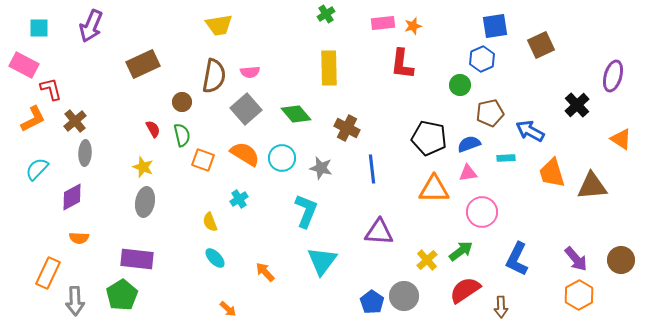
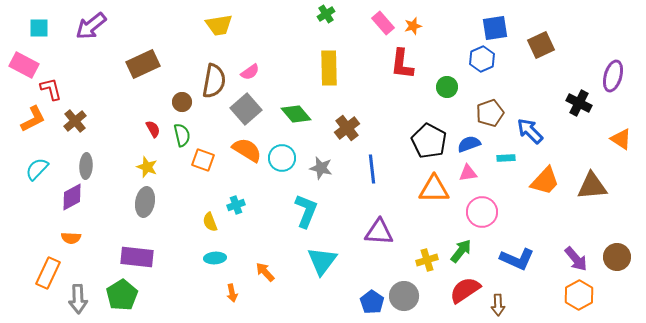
pink rectangle at (383, 23): rotated 55 degrees clockwise
purple arrow at (91, 26): rotated 28 degrees clockwise
blue square at (495, 26): moved 2 px down
pink semicircle at (250, 72): rotated 30 degrees counterclockwise
brown semicircle at (214, 76): moved 5 px down
green circle at (460, 85): moved 13 px left, 2 px down
black cross at (577, 105): moved 2 px right, 2 px up; rotated 20 degrees counterclockwise
brown pentagon at (490, 113): rotated 8 degrees counterclockwise
brown cross at (347, 128): rotated 25 degrees clockwise
blue arrow at (530, 131): rotated 16 degrees clockwise
black pentagon at (429, 138): moved 3 px down; rotated 16 degrees clockwise
gray ellipse at (85, 153): moved 1 px right, 13 px down
orange semicircle at (245, 154): moved 2 px right, 4 px up
yellow star at (143, 167): moved 4 px right
orange trapezoid at (552, 173): moved 7 px left, 8 px down; rotated 120 degrees counterclockwise
cyan cross at (239, 199): moved 3 px left, 6 px down; rotated 12 degrees clockwise
orange semicircle at (79, 238): moved 8 px left
green arrow at (461, 251): rotated 15 degrees counterclockwise
cyan ellipse at (215, 258): rotated 50 degrees counterclockwise
purple rectangle at (137, 259): moved 2 px up
blue L-shape at (517, 259): rotated 92 degrees counterclockwise
yellow cross at (427, 260): rotated 25 degrees clockwise
brown circle at (621, 260): moved 4 px left, 3 px up
gray arrow at (75, 301): moved 3 px right, 2 px up
brown arrow at (501, 307): moved 3 px left, 2 px up
orange arrow at (228, 309): moved 4 px right, 16 px up; rotated 36 degrees clockwise
